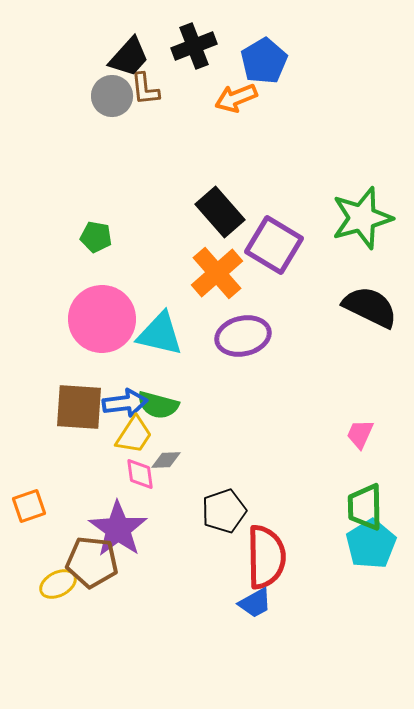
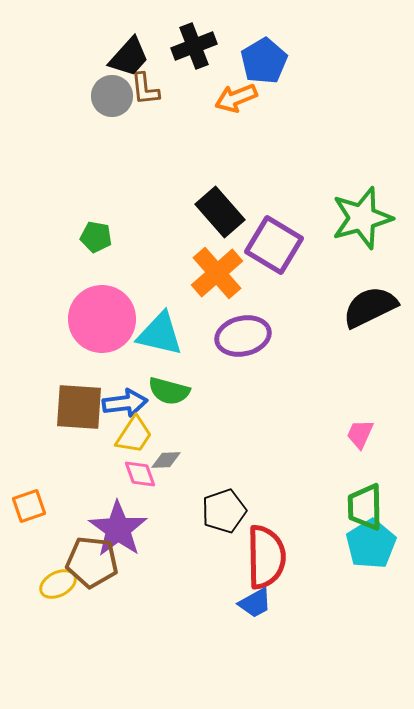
black semicircle: rotated 52 degrees counterclockwise
green semicircle: moved 11 px right, 14 px up
pink diamond: rotated 12 degrees counterclockwise
